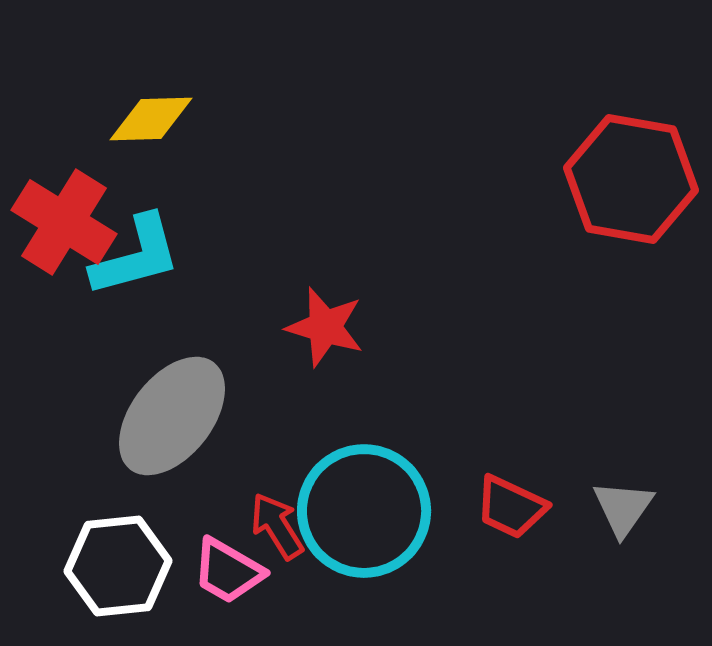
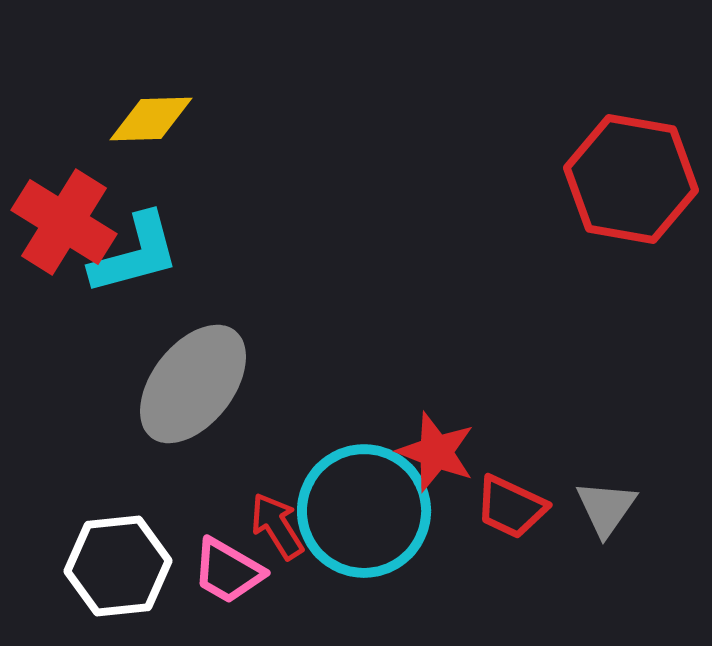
cyan L-shape: moved 1 px left, 2 px up
red star: moved 111 px right, 125 px down; rotated 4 degrees clockwise
gray ellipse: moved 21 px right, 32 px up
gray triangle: moved 17 px left
